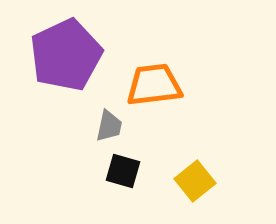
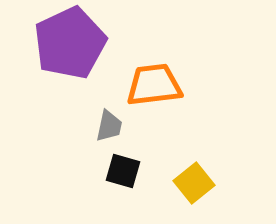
purple pentagon: moved 4 px right, 12 px up
yellow square: moved 1 px left, 2 px down
